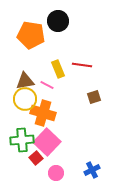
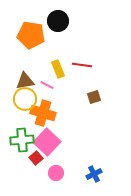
blue cross: moved 2 px right, 4 px down
